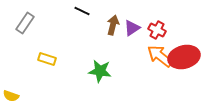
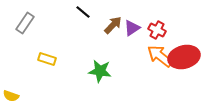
black line: moved 1 px right, 1 px down; rotated 14 degrees clockwise
brown arrow: rotated 30 degrees clockwise
